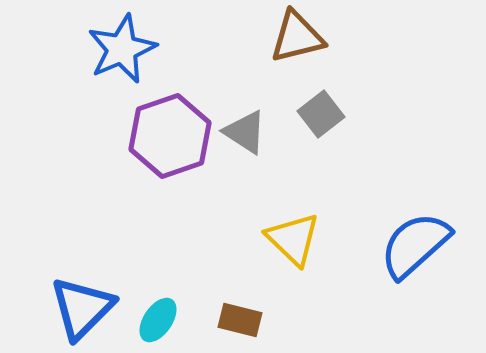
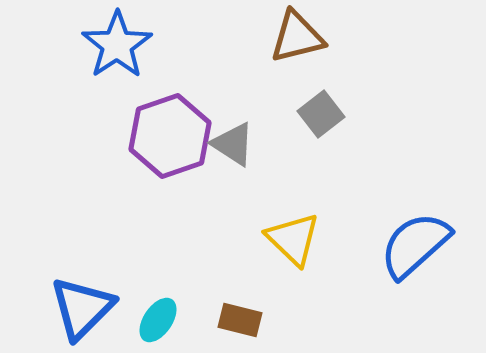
blue star: moved 5 px left, 4 px up; rotated 10 degrees counterclockwise
gray triangle: moved 12 px left, 12 px down
